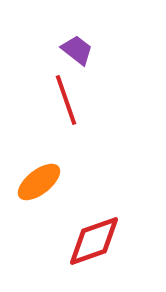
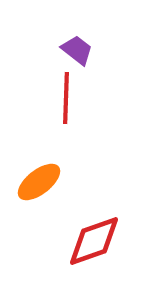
red line: moved 2 px up; rotated 21 degrees clockwise
